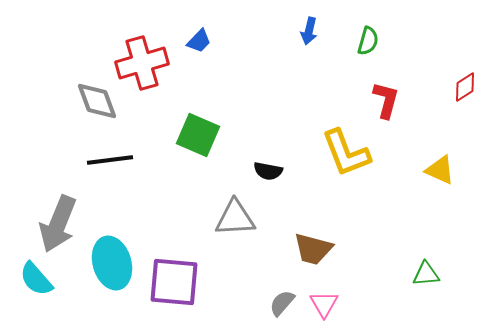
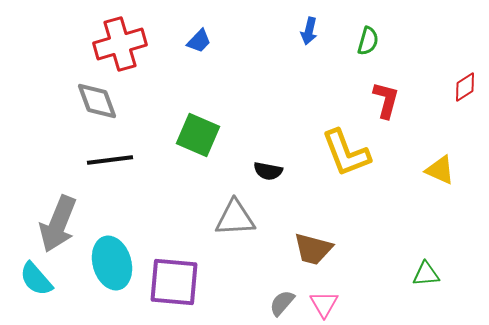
red cross: moved 22 px left, 19 px up
